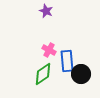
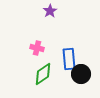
purple star: moved 4 px right; rotated 16 degrees clockwise
pink cross: moved 12 px left, 2 px up; rotated 16 degrees counterclockwise
blue rectangle: moved 2 px right, 2 px up
